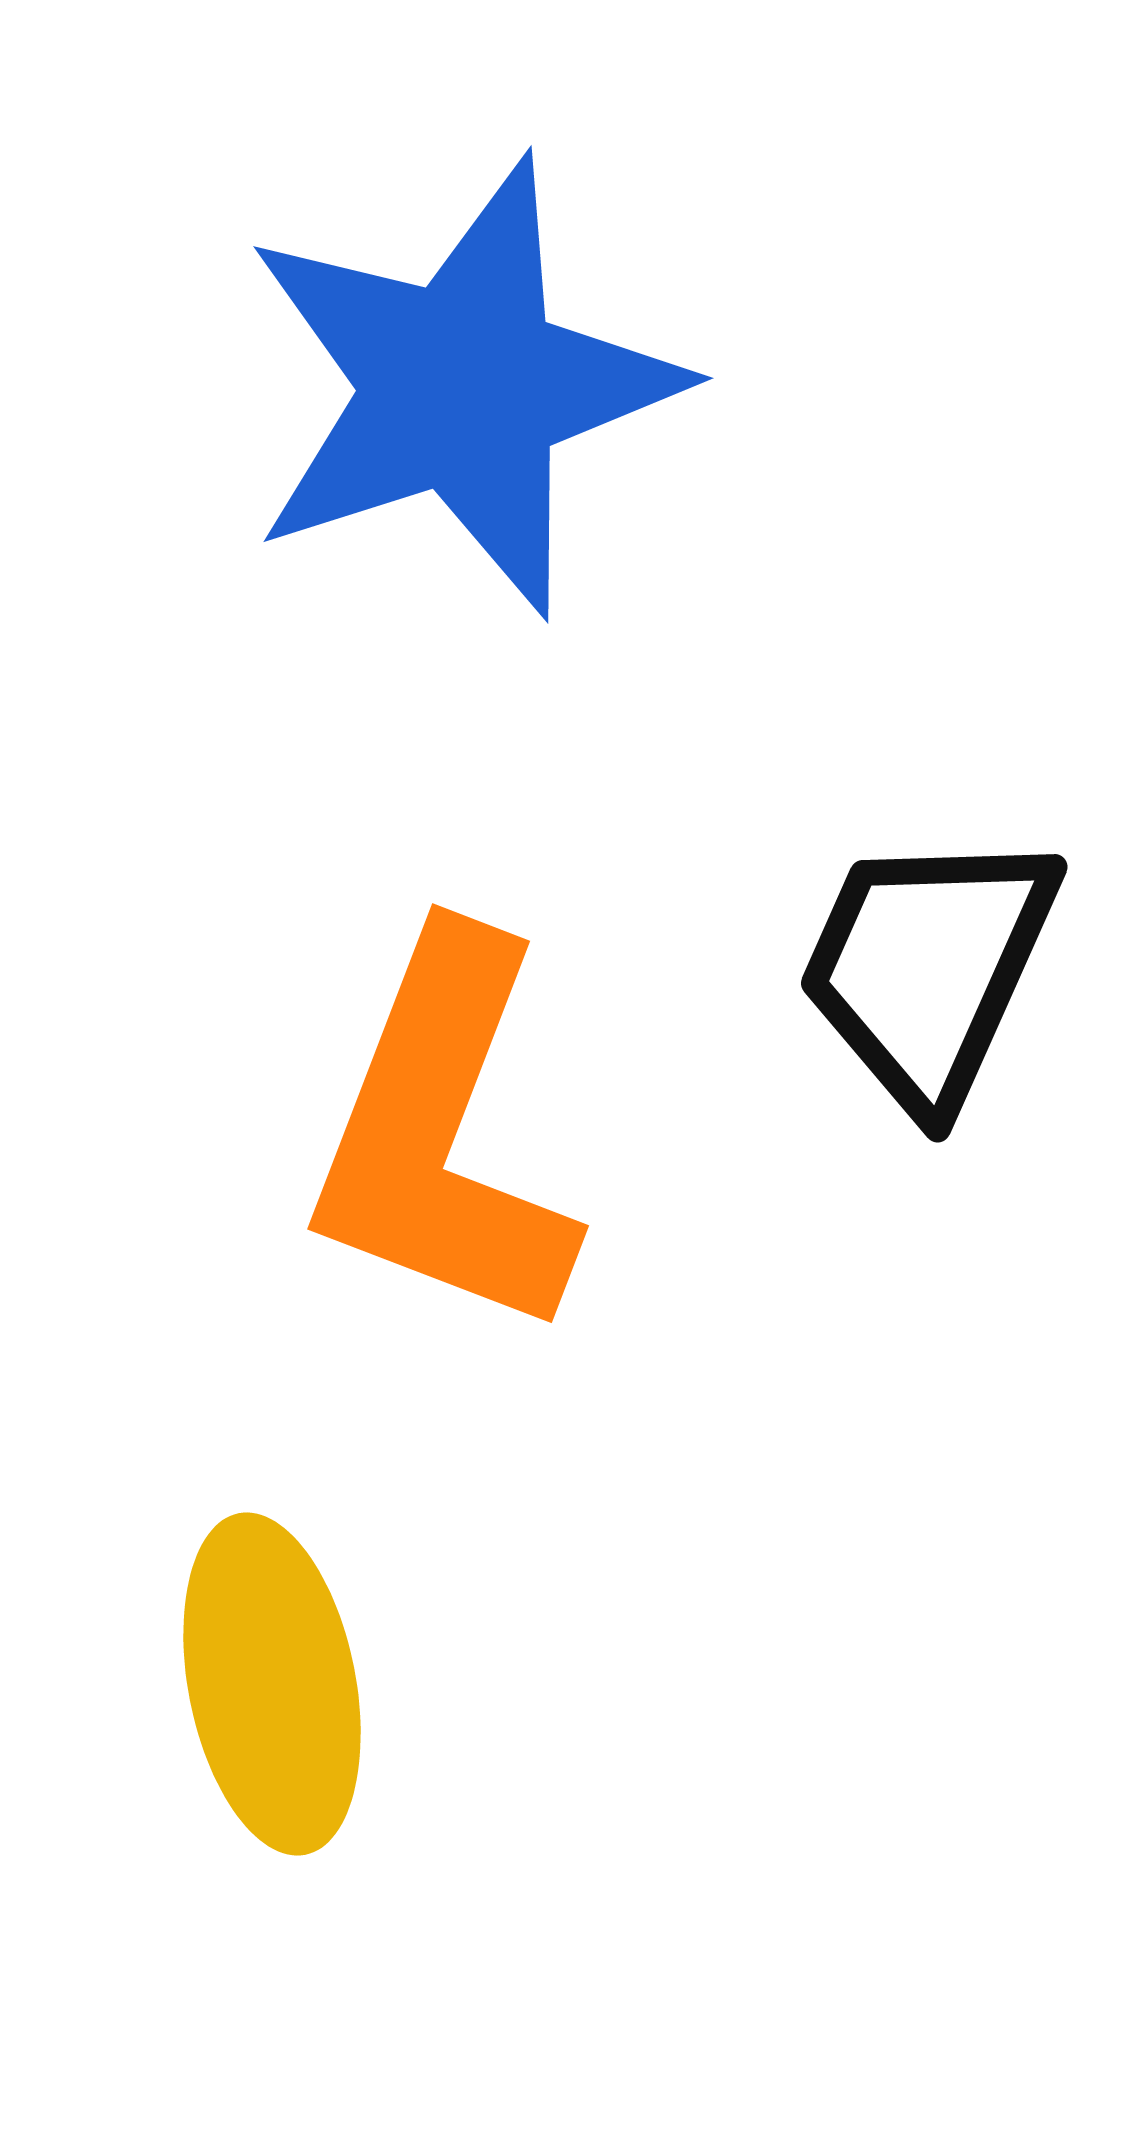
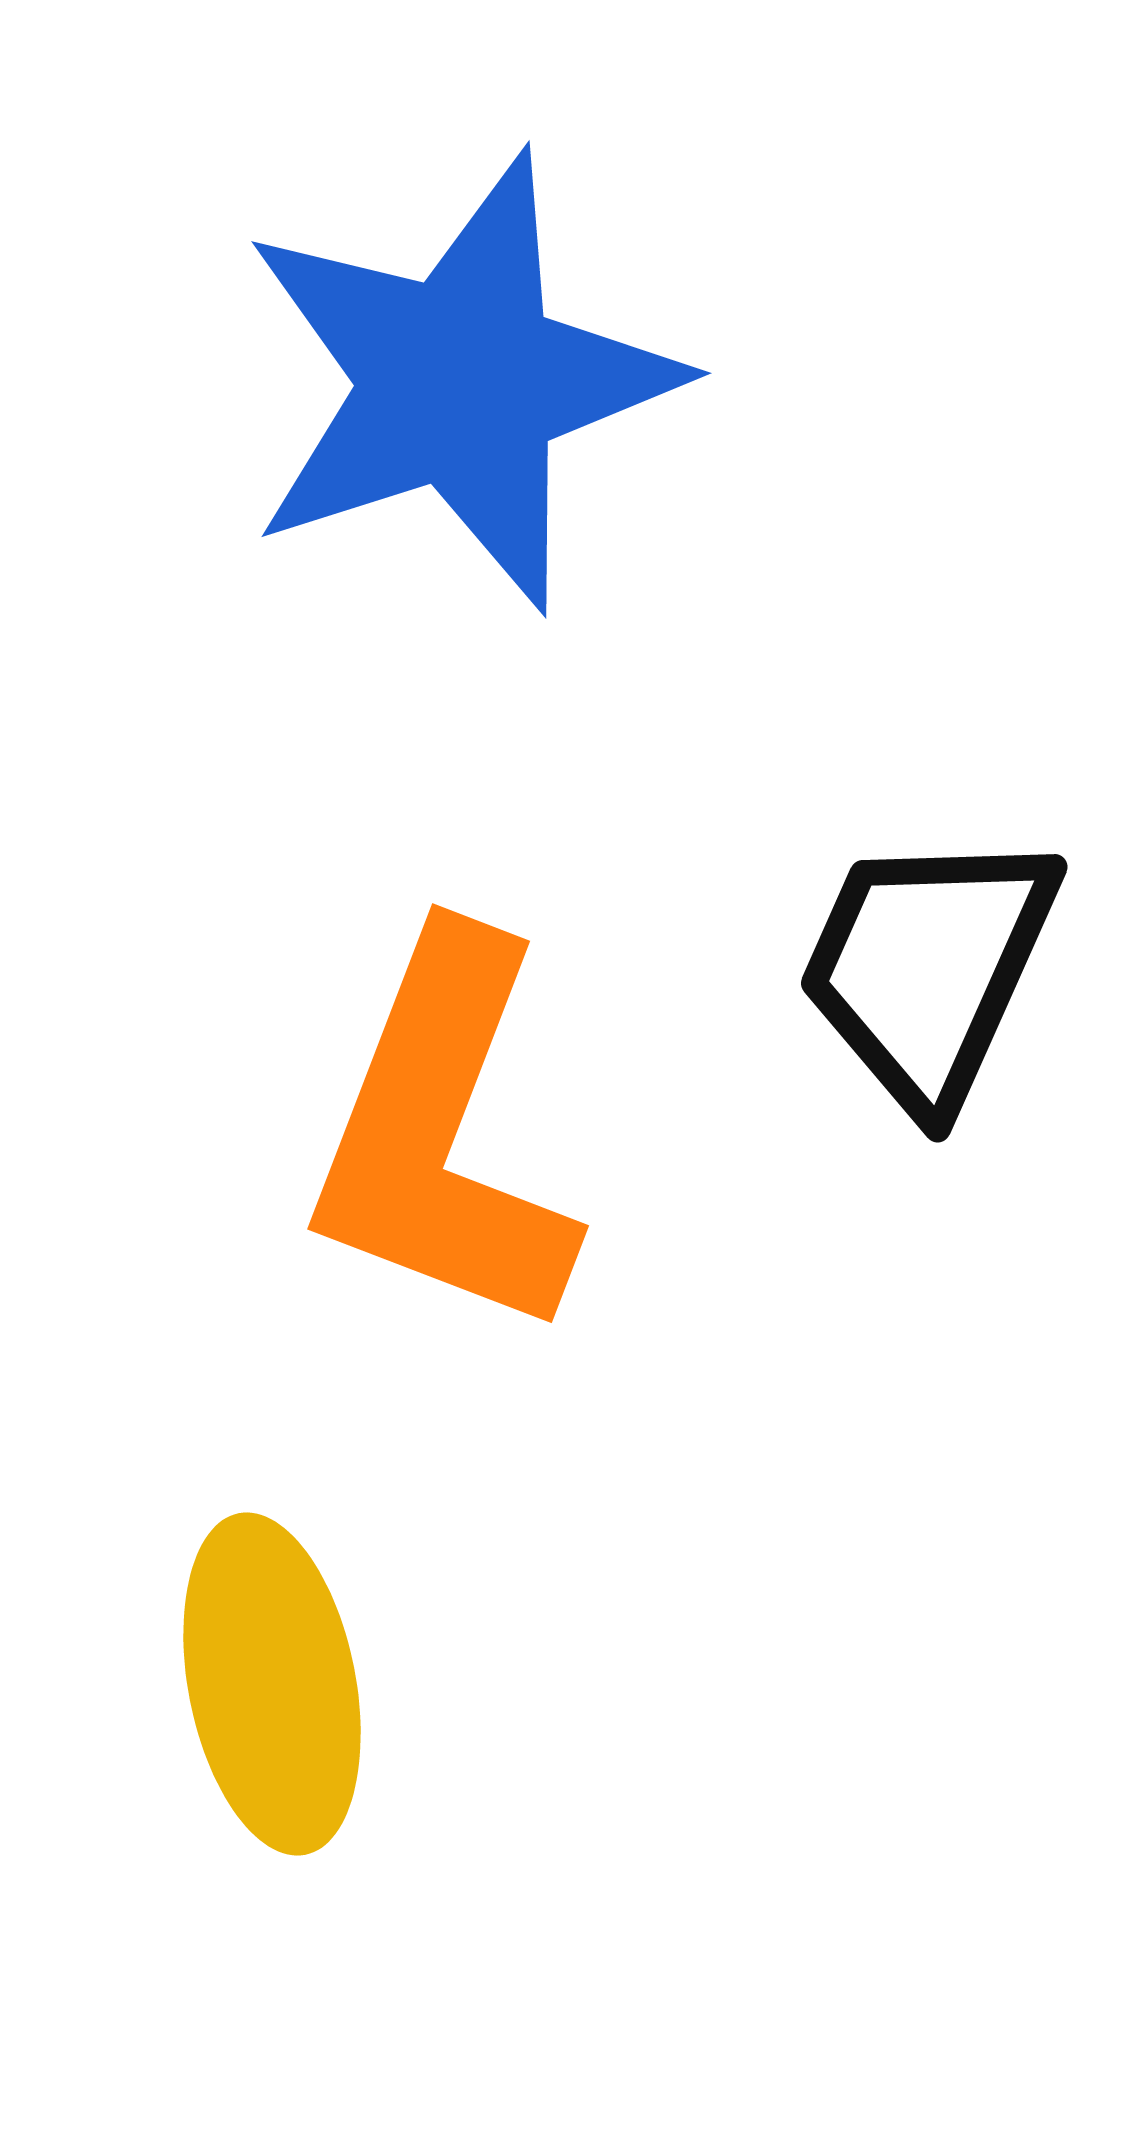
blue star: moved 2 px left, 5 px up
